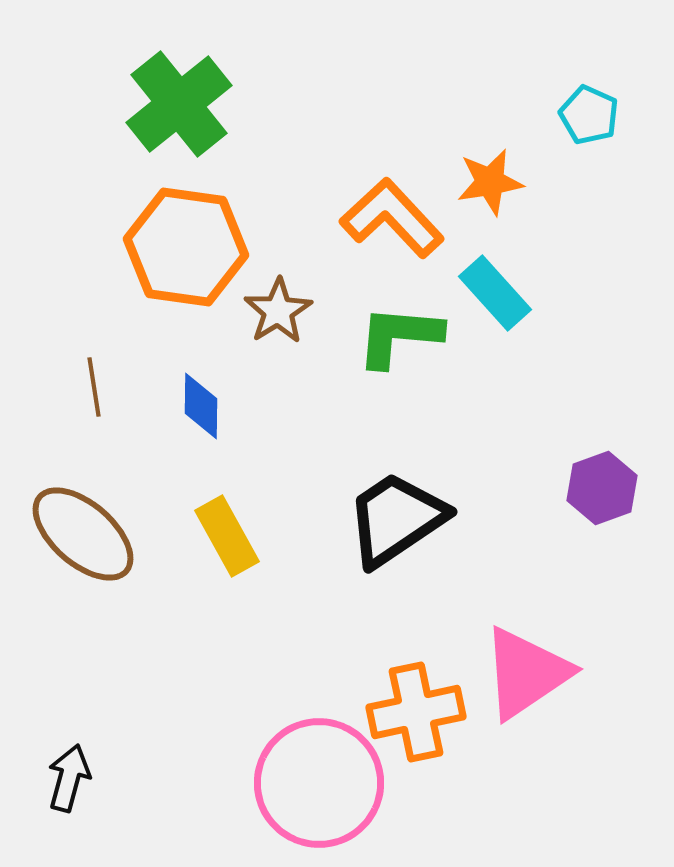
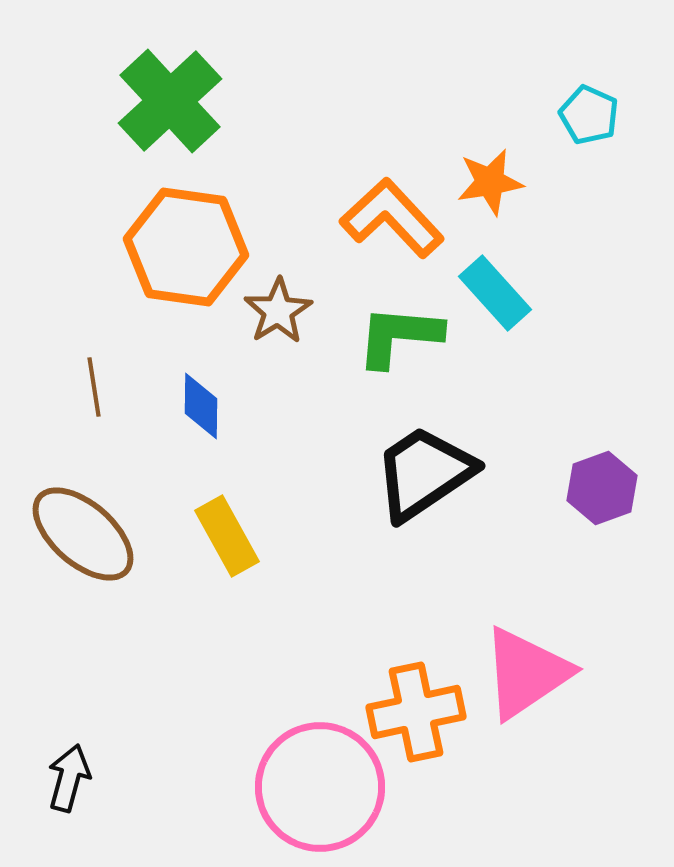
green cross: moved 9 px left, 3 px up; rotated 4 degrees counterclockwise
black trapezoid: moved 28 px right, 46 px up
pink circle: moved 1 px right, 4 px down
